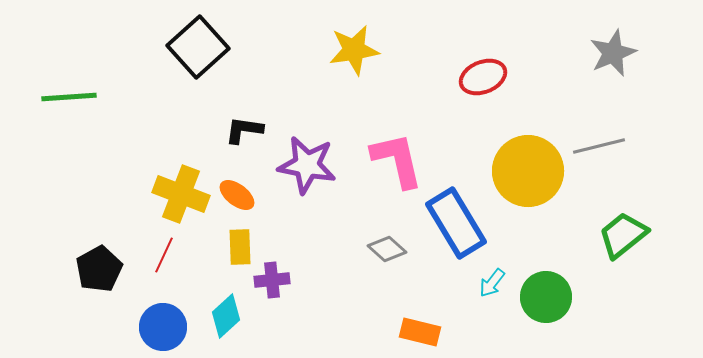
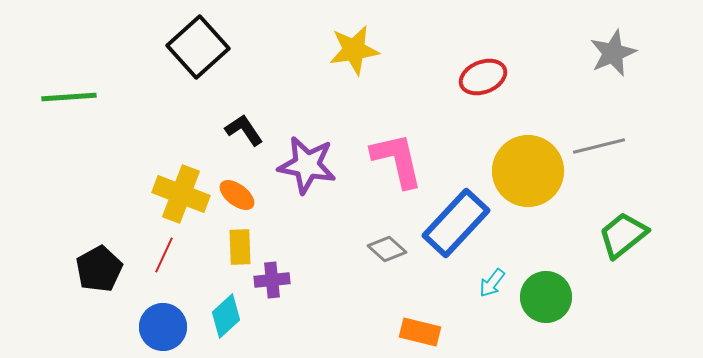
black L-shape: rotated 48 degrees clockwise
blue rectangle: rotated 74 degrees clockwise
